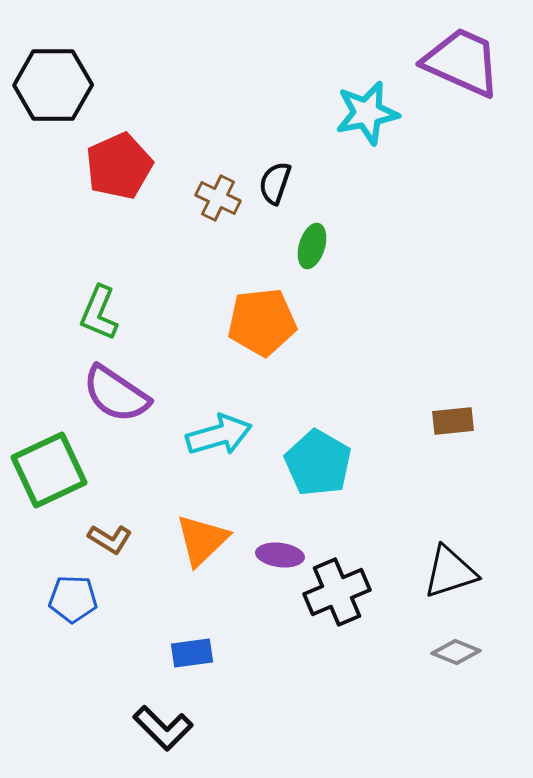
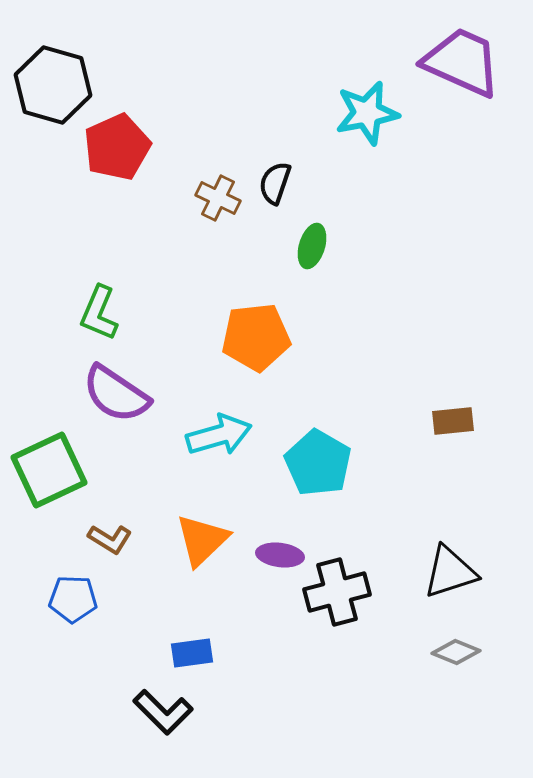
black hexagon: rotated 16 degrees clockwise
red pentagon: moved 2 px left, 19 px up
orange pentagon: moved 6 px left, 15 px down
black cross: rotated 8 degrees clockwise
black L-shape: moved 16 px up
